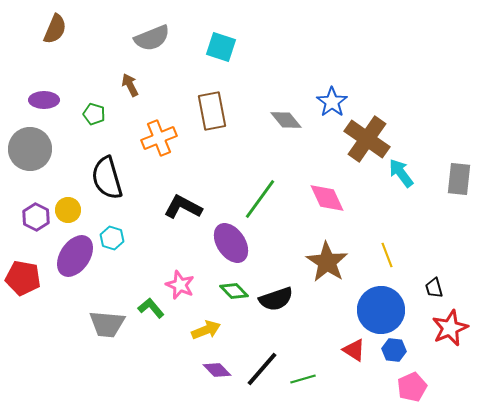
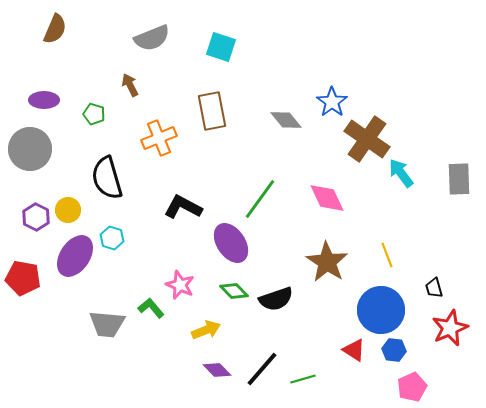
gray rectangle at (459, 179): rotated 8 degrees counterclockwise
